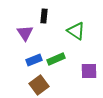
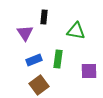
black rectangle: moved 1 px down
green triangle: rotated 24 degrees counterclockwise
green rectangle: moved 2 px right; rotated 60 degrees counterclockwise
